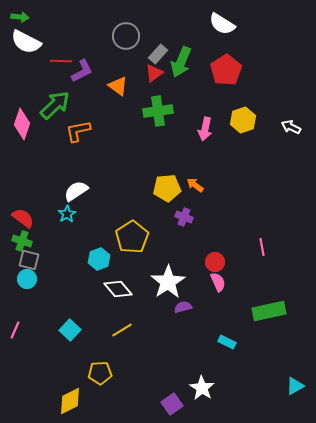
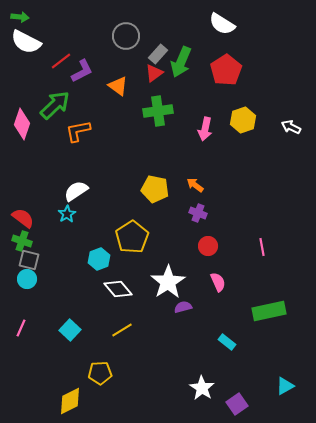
red line at (61, 61): rotated 40 degrees counterclockwise
yellow pentagon at (167, 188): moved 12 px left, 1 px down; rotated 16 degrees clockwise
purple cross at (184, 217): moved 14 px right, 4 px up
red circle at (215, 262): moved 7 px left, 16 px up
pink line at (15, 330): moved 6 px right, 2 px up
cyan rectangle at (227, 342): rotated 12 degrees clockwise
cyan triangle at (295, 386): moved 10 px left
purple square at (172, 404): moved 65 px right
